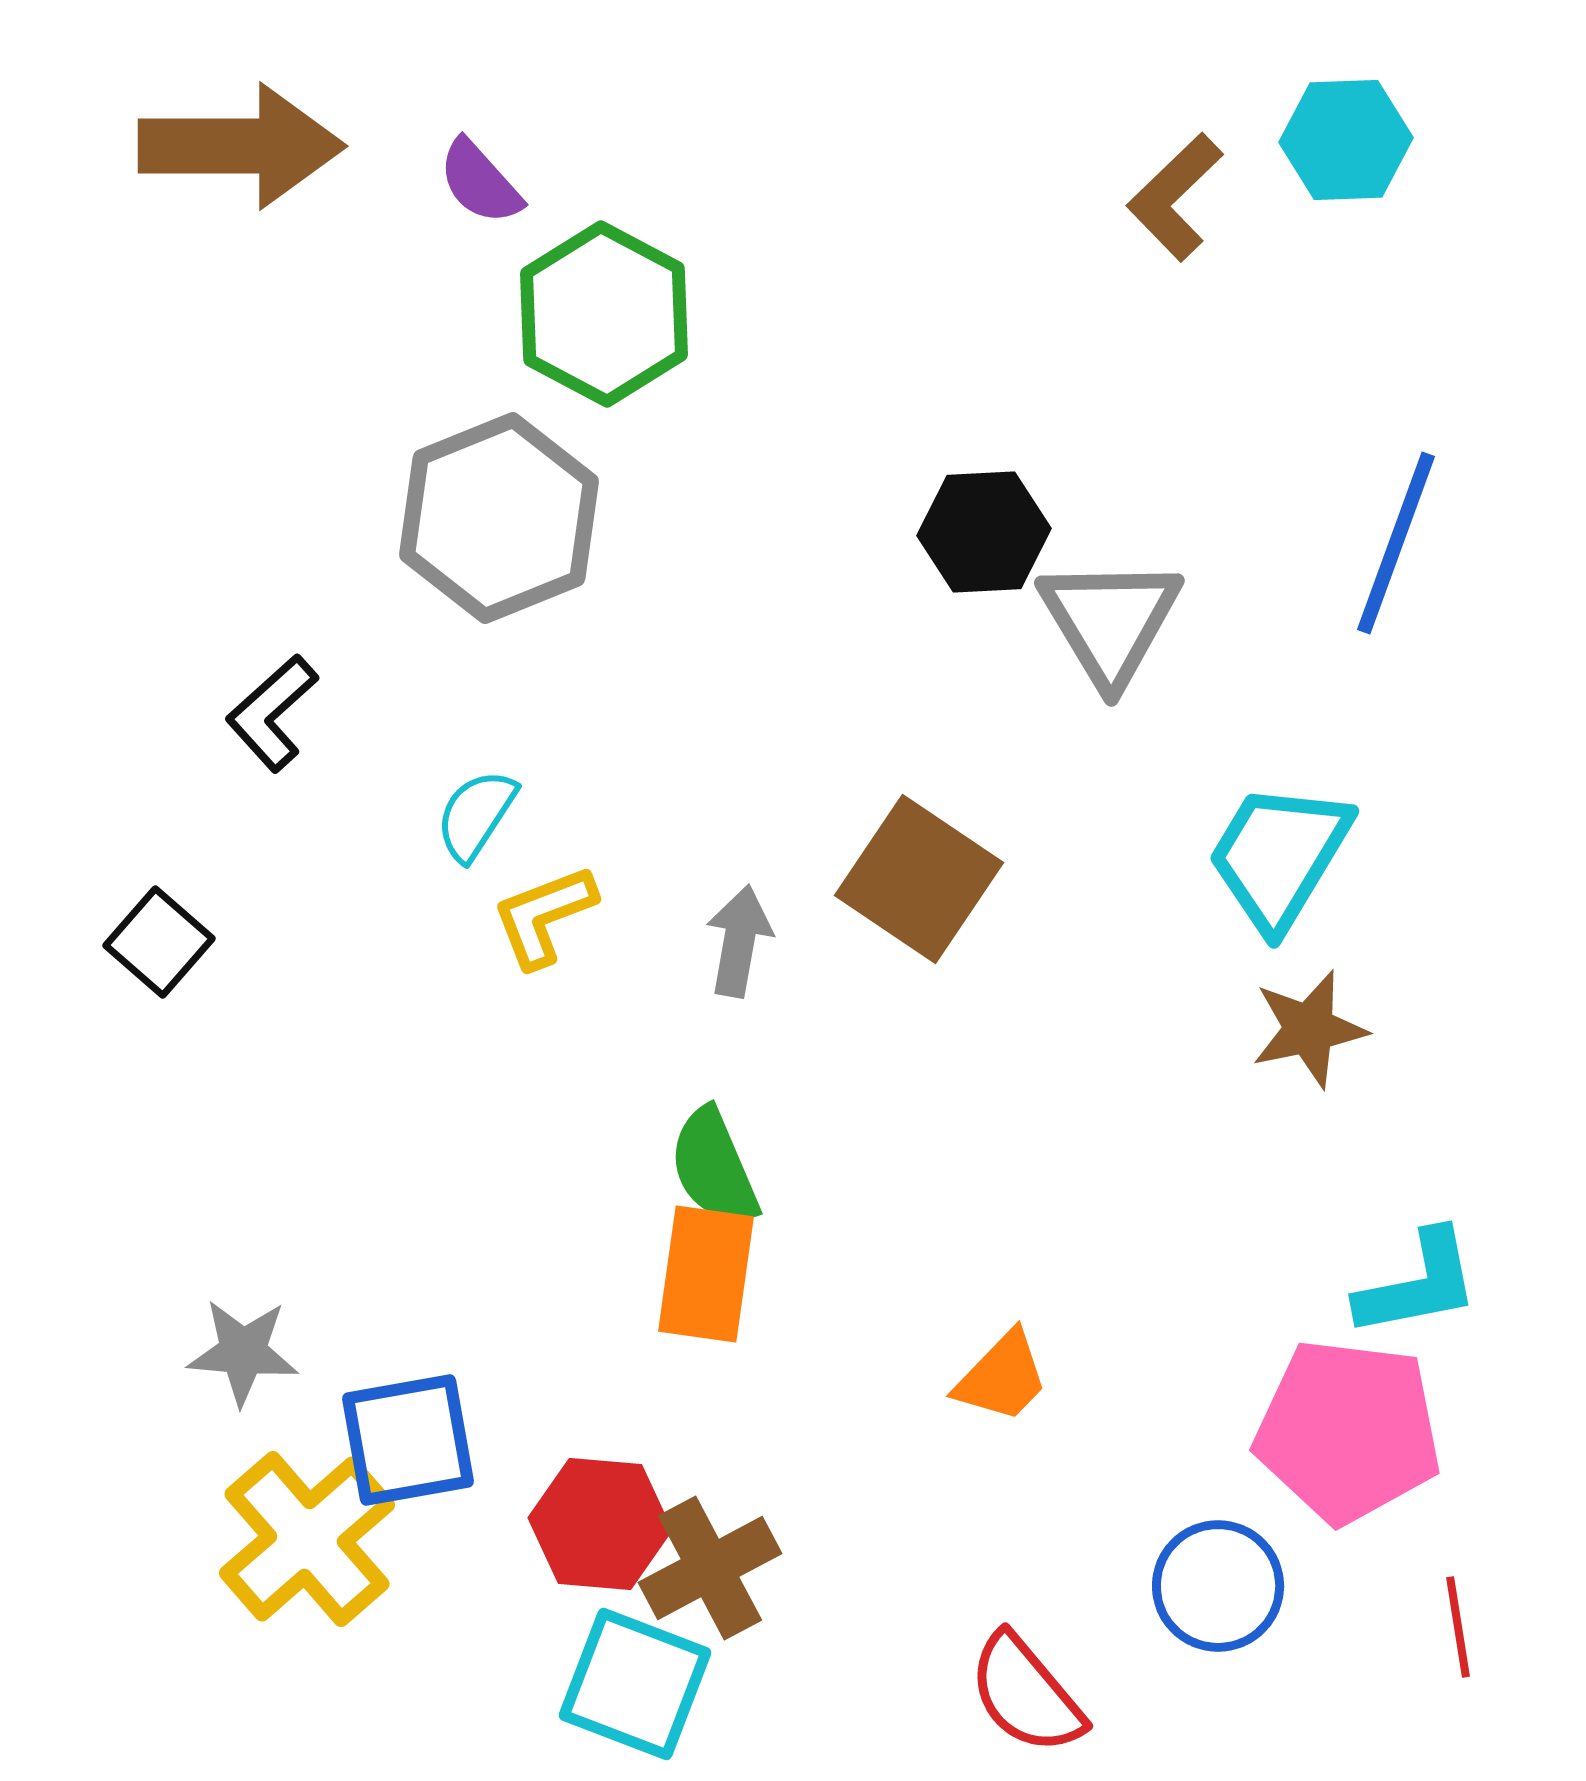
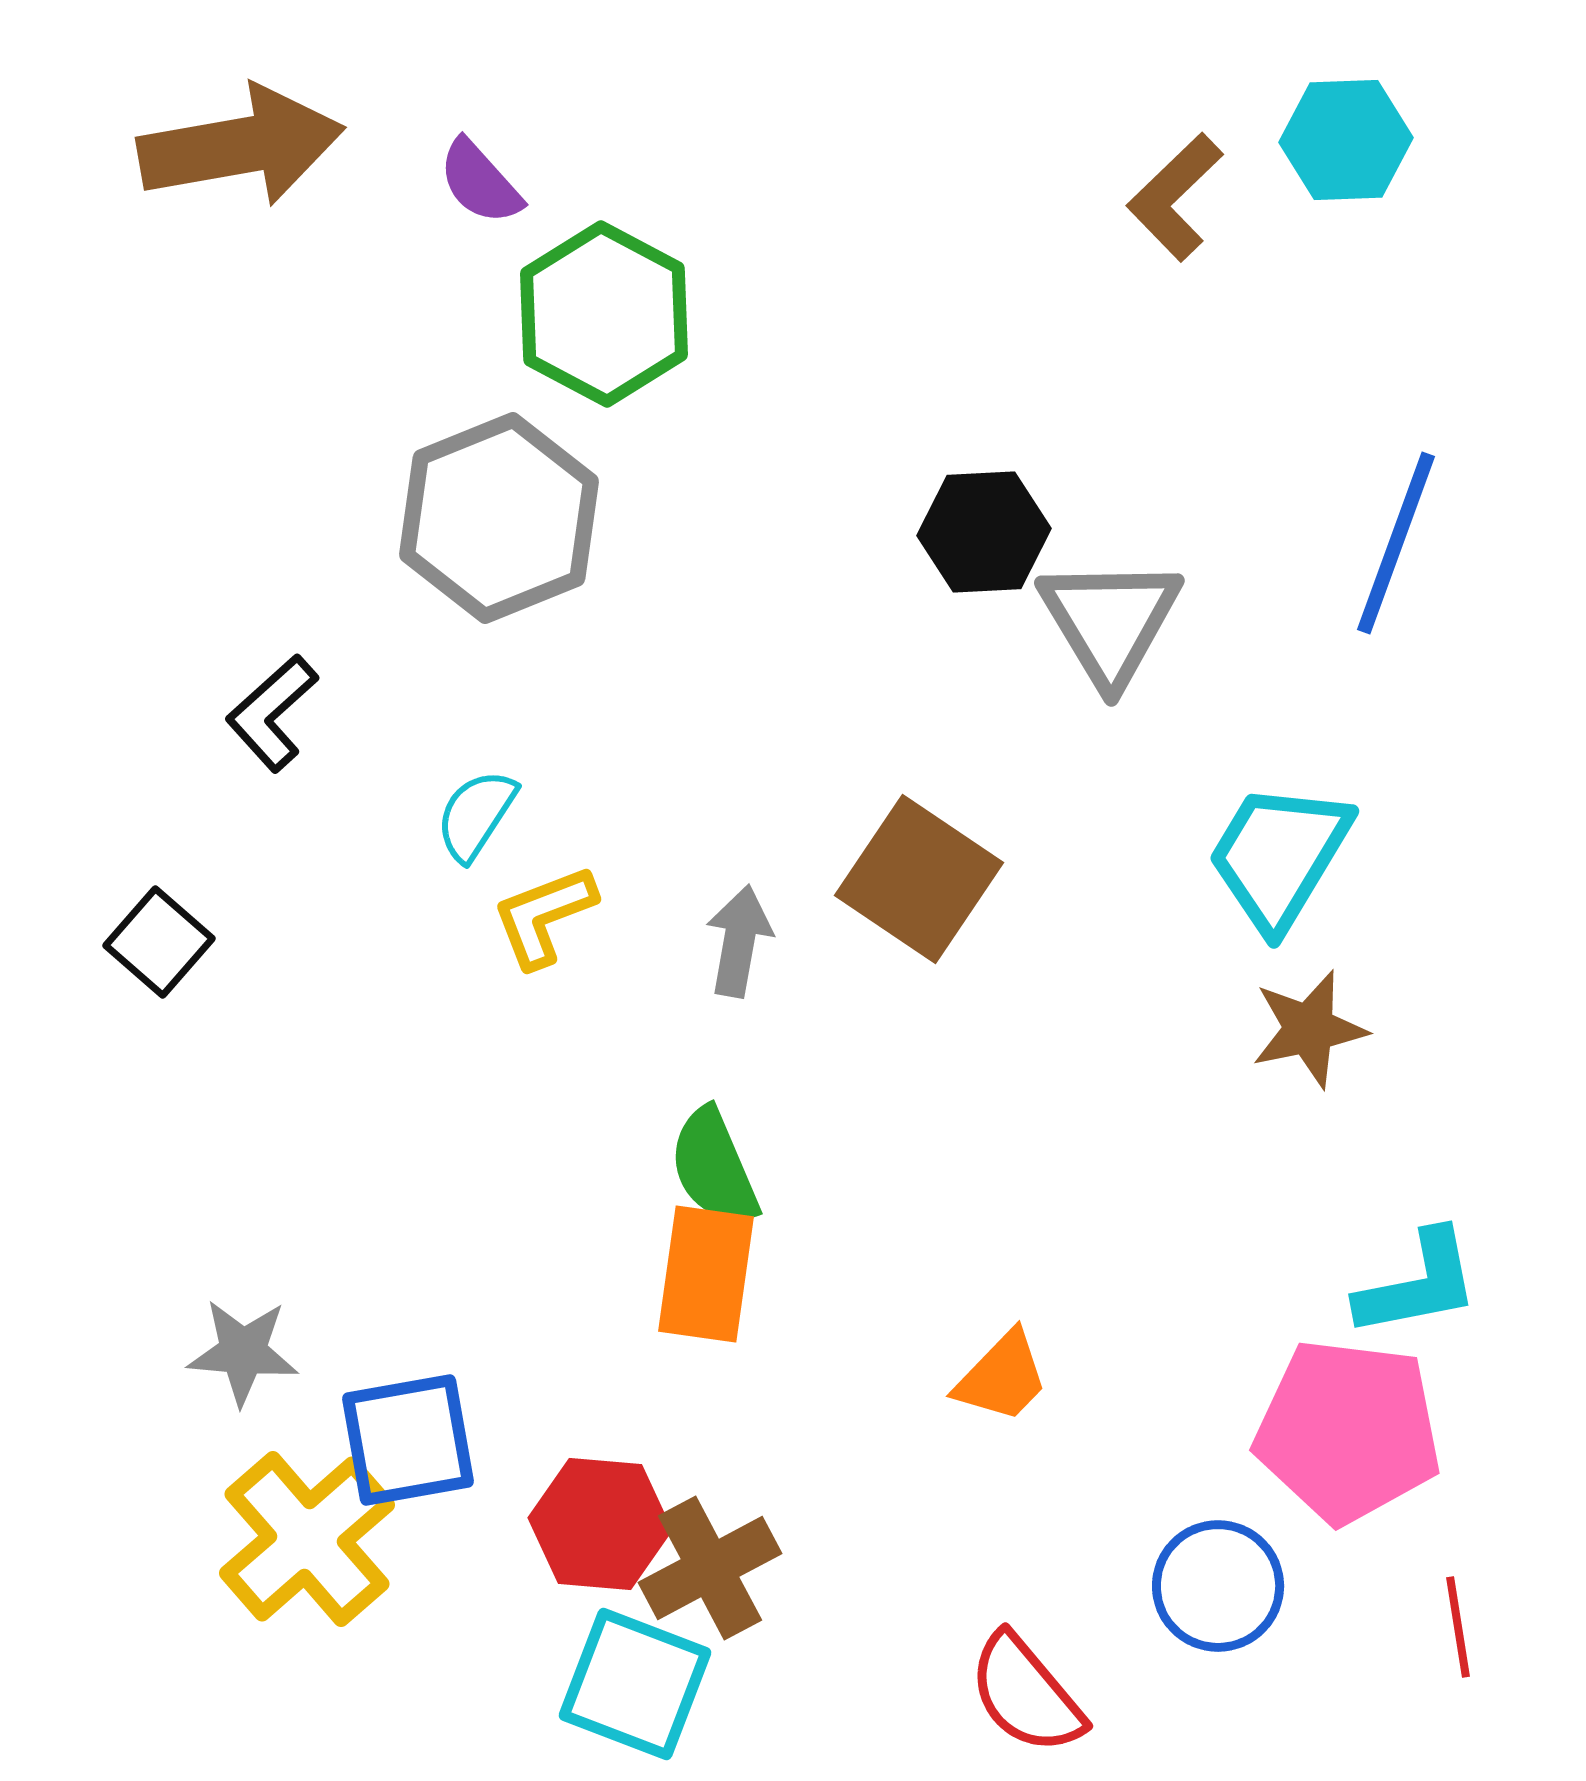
brown arrow: rotated 10 degrees counterclockwise
